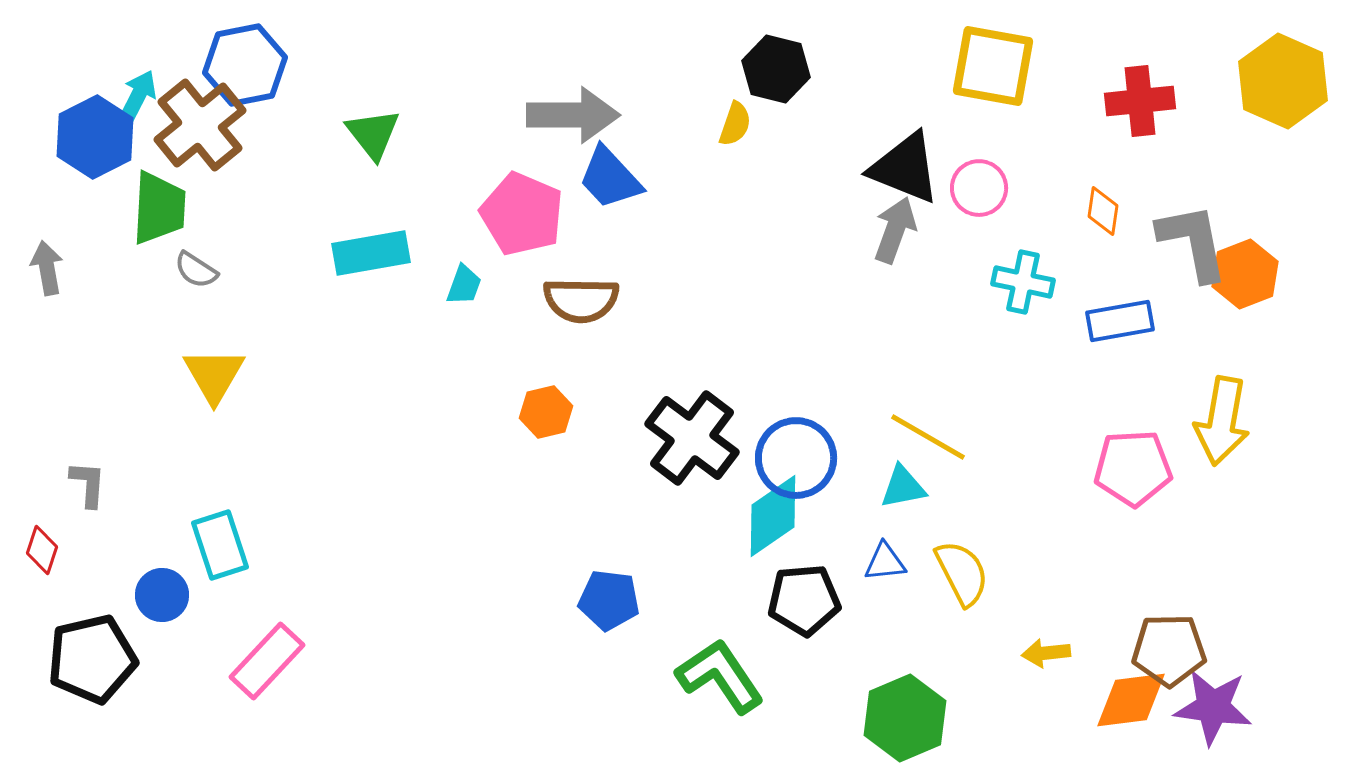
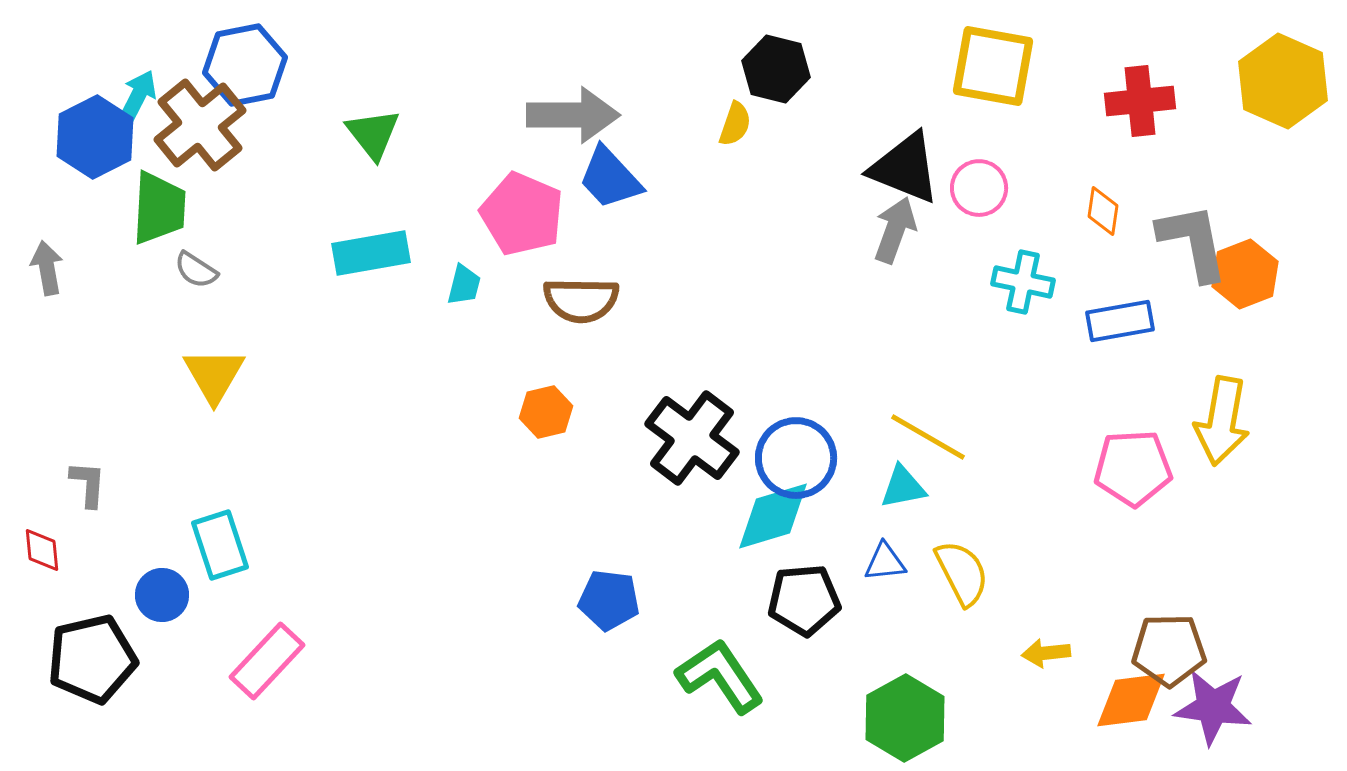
cyan trapezoid at (464, 285): rotated 6 degrees counterclockwise
cyan diamond at (773, 516): rotated 18 degrees clockwise
red diamond at (42, 550): rotated 24 degrees counterclockwise
green hexagon at (905, 718): rotated 6 degrees counterclockwise
